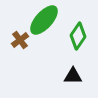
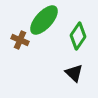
brown cross: rotated 30 degrees counterclockwise
black triangle: moved 1 px right, 3 px up; rotated 42 degrees clockwise
